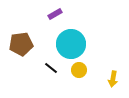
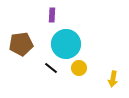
purple rectangle: moved 3 px left, 1 px down; rotated 56 degrees counterclockwise
cyan circle: moved 5 px left
yellow circle: moved 2 px up
